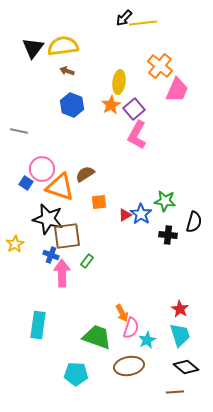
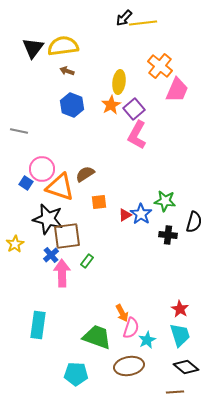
blue cross: rotated 28 degrees clockwise
